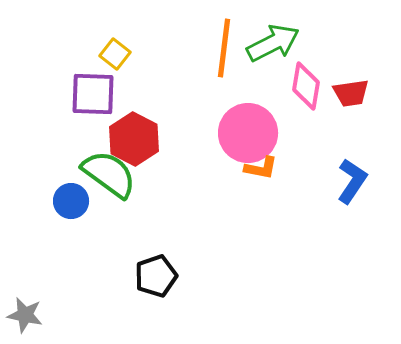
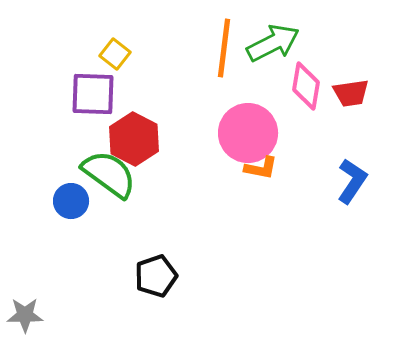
gray star: rotated 12 degrees counterclockwise
